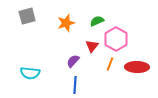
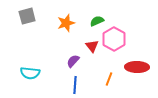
pink hexagon: moved 2 px left
red triangle: rotated 16 degrees counterclockwise
orange line: moved 1 px left, 15 px down
